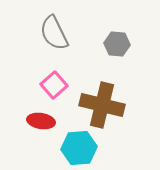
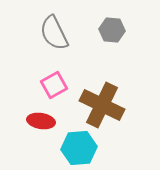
gray hexagon: moved 5 px left, 14 px up
pink square: rotated 12 degrees clockwise
brown cross: rotated 12 degrees clockwise
